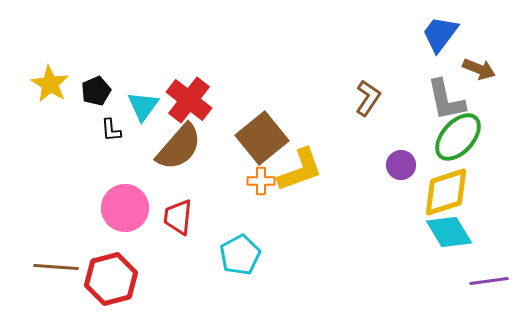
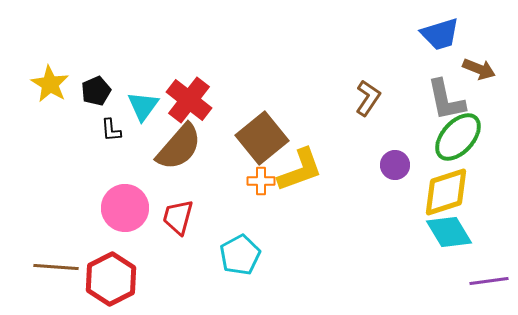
blue trapezoid: rotated 144 degrees counterclockwise
purple circle: moved 6 px left
red trapezoid: rotated 9 degrees clockwise
red hexagon: rotated 12 degrees counterclockwise
